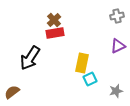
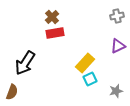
brown cross: moved 2 px left, 3 px up
black arrow: moved 5 px left, 5 px down
yellow rectangle: moved 3 px right; rotated 30 degrees clockwise
brown semicircle: rotated 147 degrees clockwise
